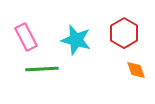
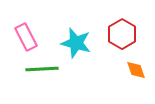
red hexagon: moved 2 px left, 1 px down
cyan star: moved 3 px down
